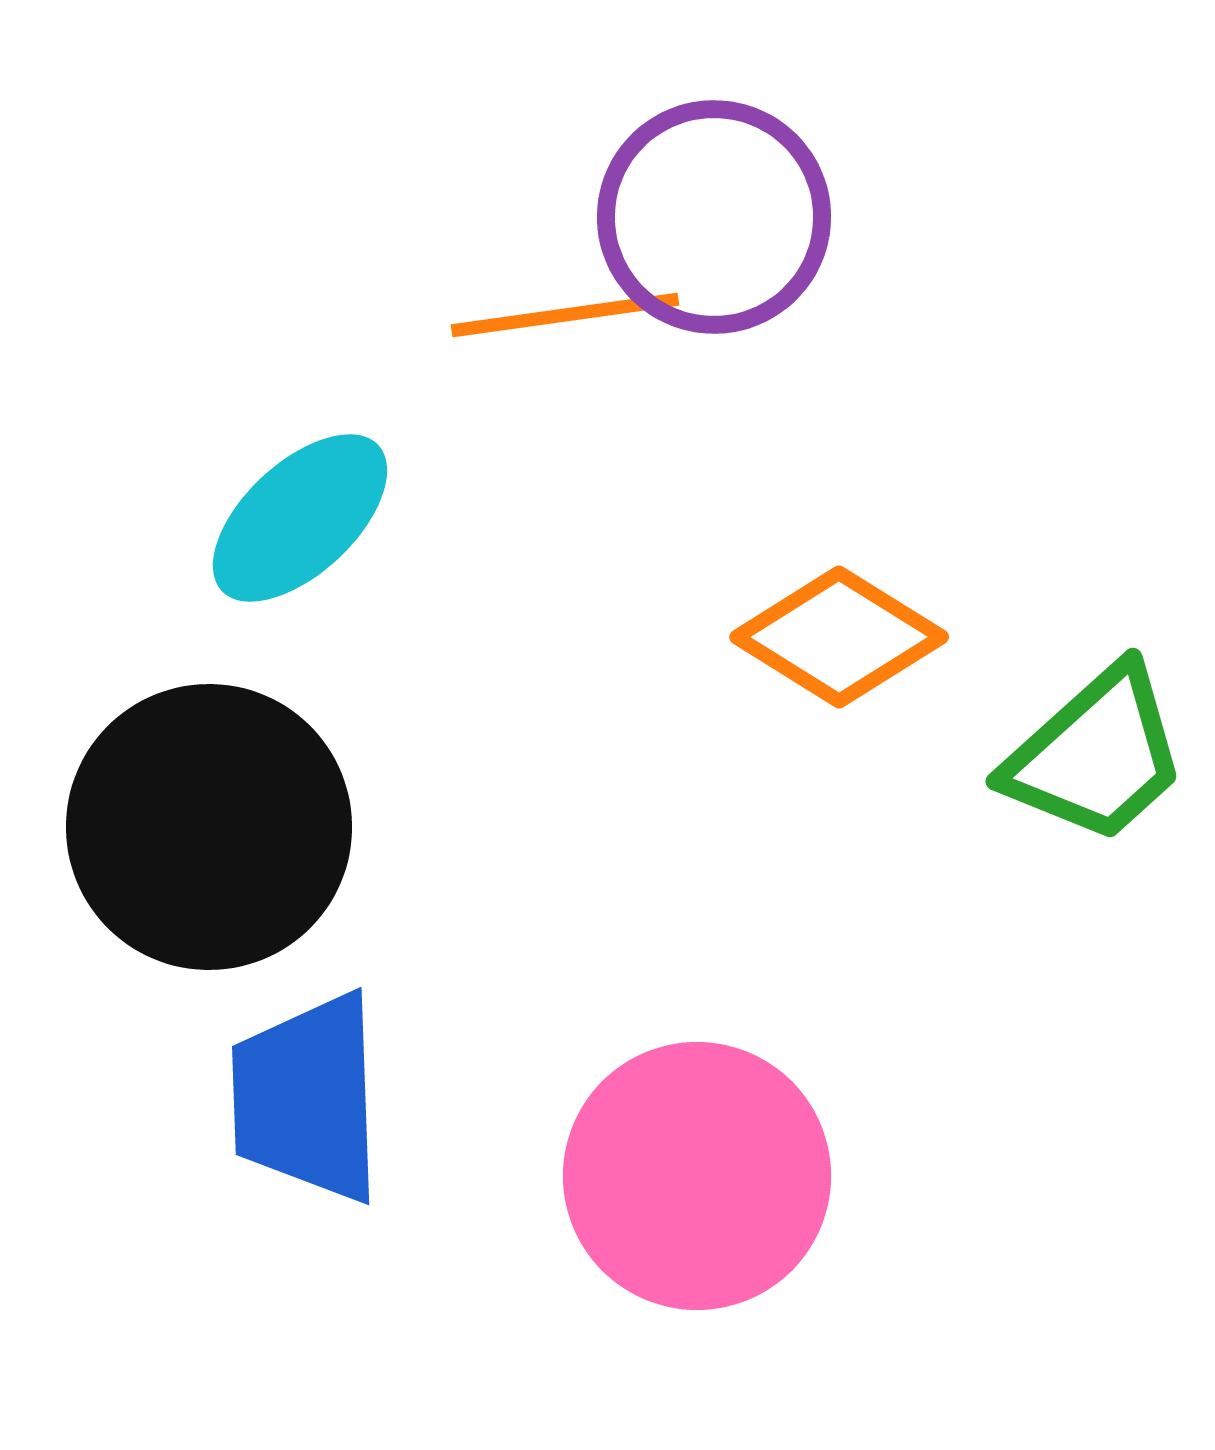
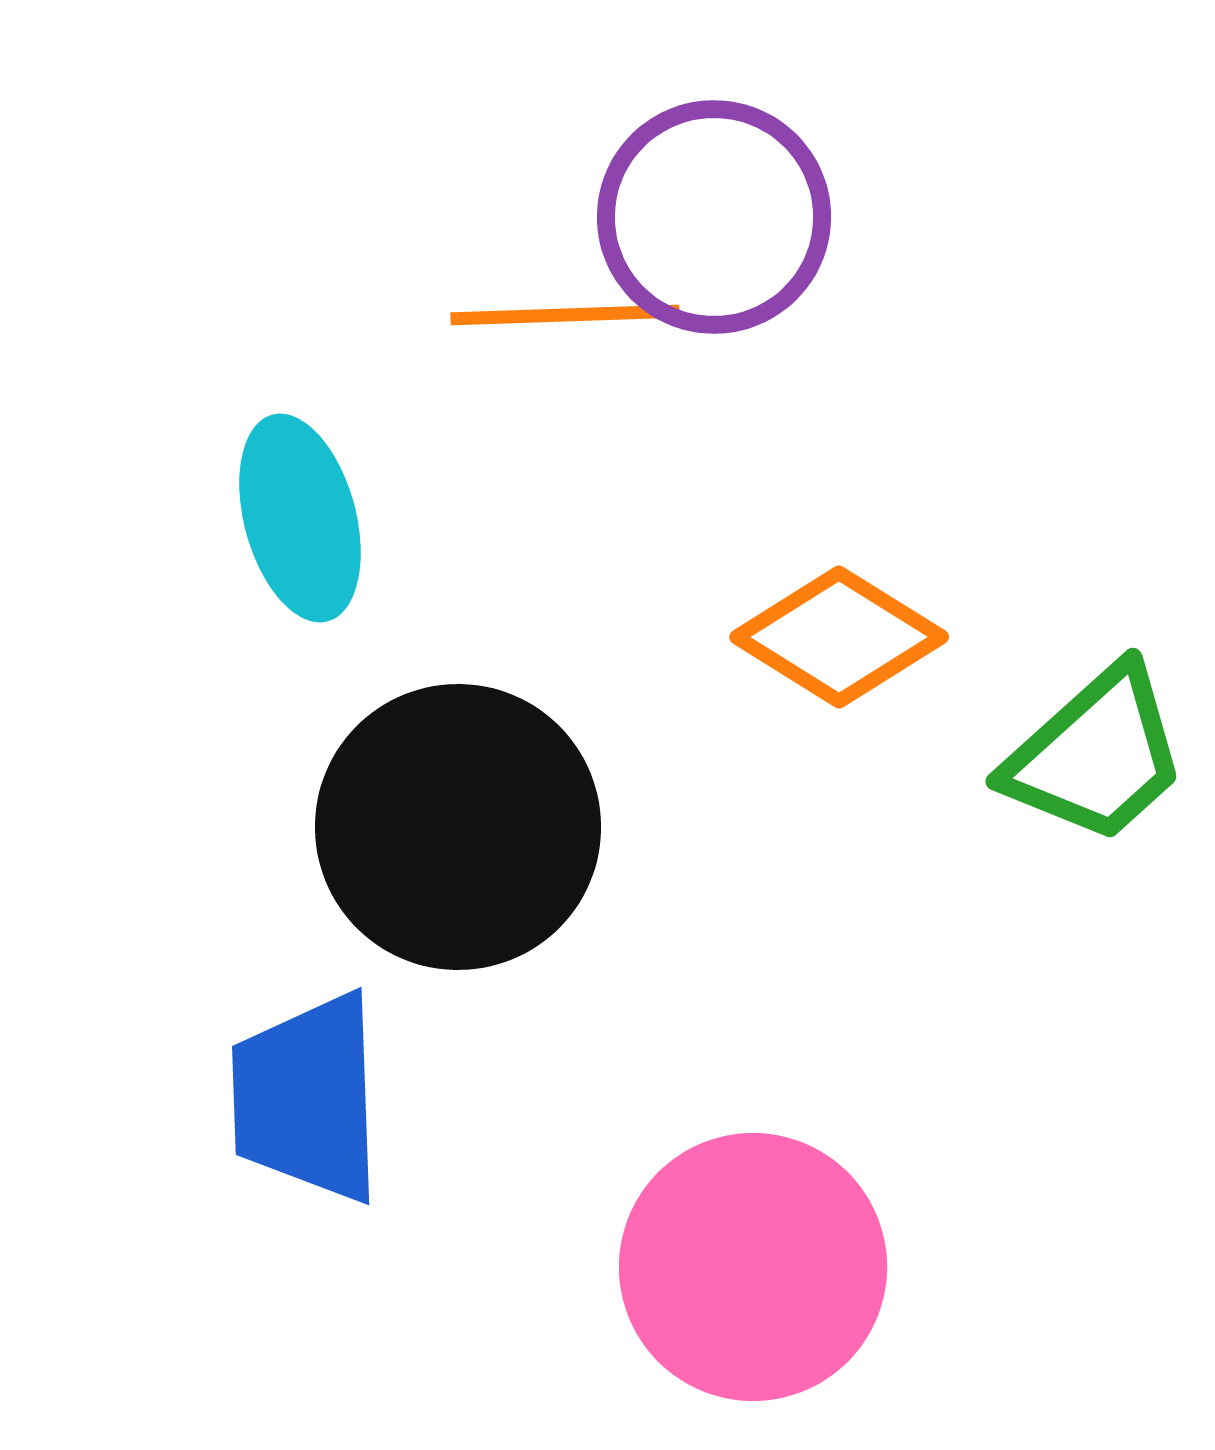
orange line: rotated 6 degrees clockwise
cyan ellipse: rotated 62 degrees counterclockwise
black circle: moved 249 px right
pink circle: moved 56 px right, 91 px down
